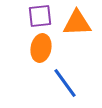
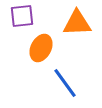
purple square: moved 18 px left
orange ellipse: rotated 16 degrees clockwise
